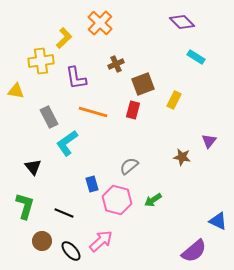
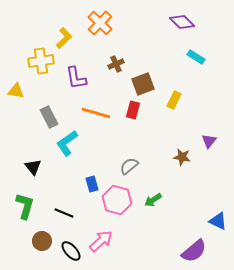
orange line: moved 3 px right, 1 px down
